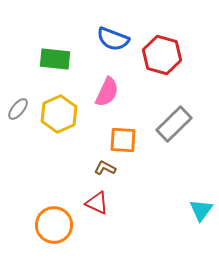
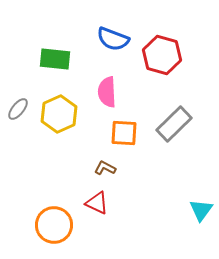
pink semicircle: rotated 152 degrees clockwise
orange square: moved 1 px right, 7 px up
